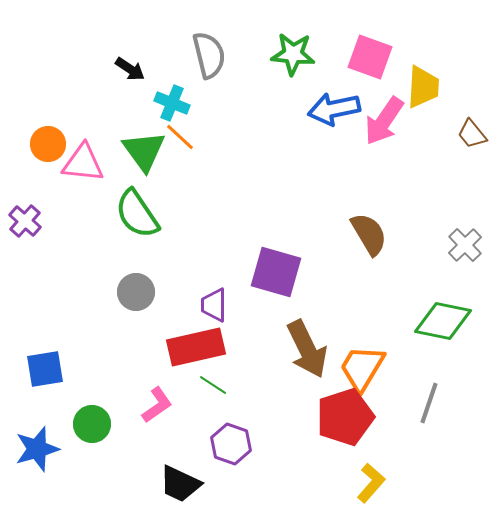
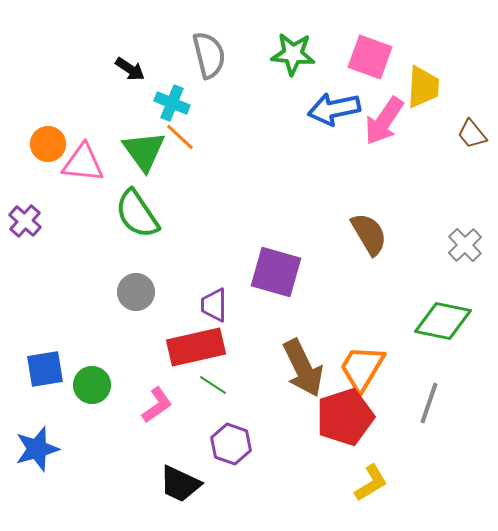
brown arrow: moved 4 px left, 19 px down
green circle: moved 39 px up
yellow L-shape: rotated 18 degrees clockwise
